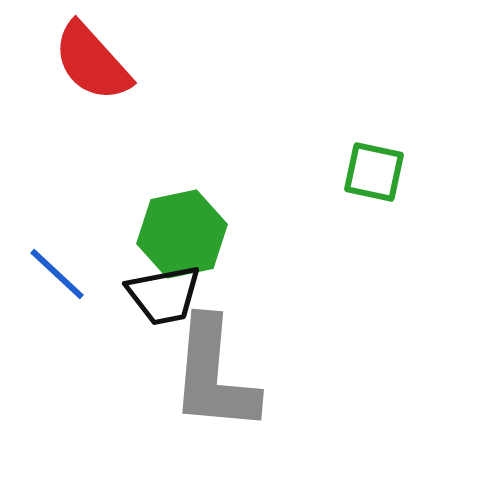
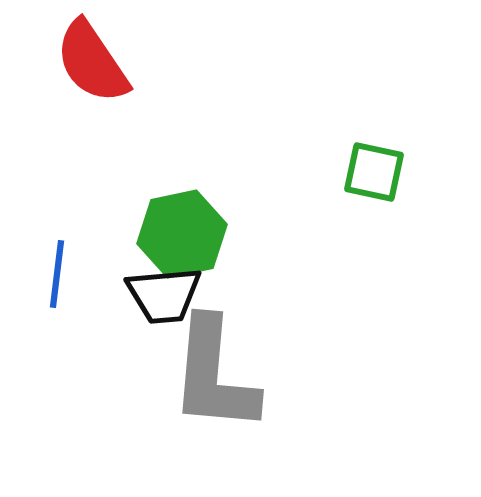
red semicircle: rotated 8 degrees clockwise
blue line: rotated 54 degrees clockwise
black trapezoid: rotated 6 degrees clockwise
